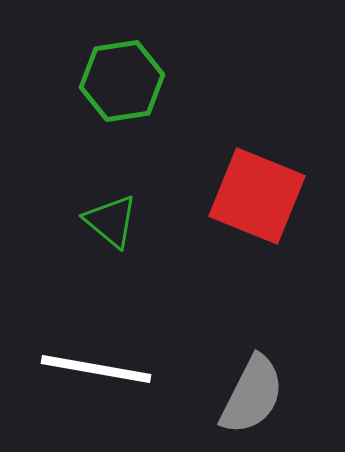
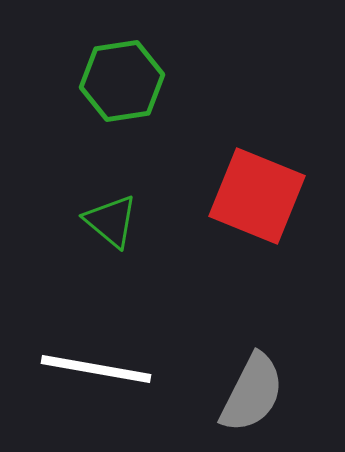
gray semicircle: moved 2 px up
